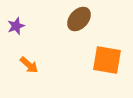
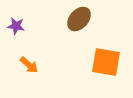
purple star: rotated 30 degrees clockwise
orange square: moved 1 px left, 2 px down
